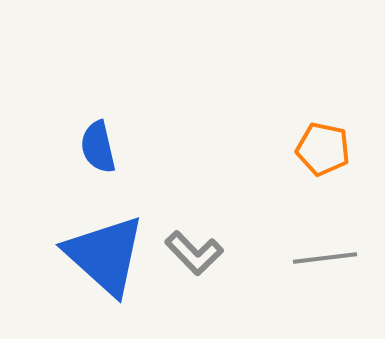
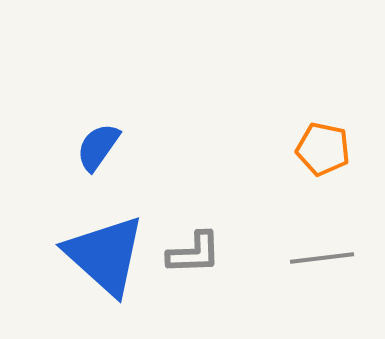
blue semicircle: rotated 48 degrees clockwise
gray L-shape: rotated 48 degrees counterclockwise
gray line: moved 3 px left
